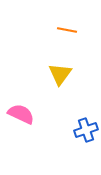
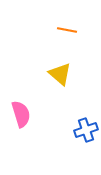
yellow triangle: rotated 25 degrees counterclockwise
pink semicircle: rotated 48 degrees clockwise
